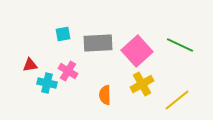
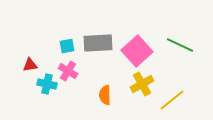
cyan square: moved 4 px right, 12 px down
cyan cross: moved 1 px down
yellow line: moved 5 px left
